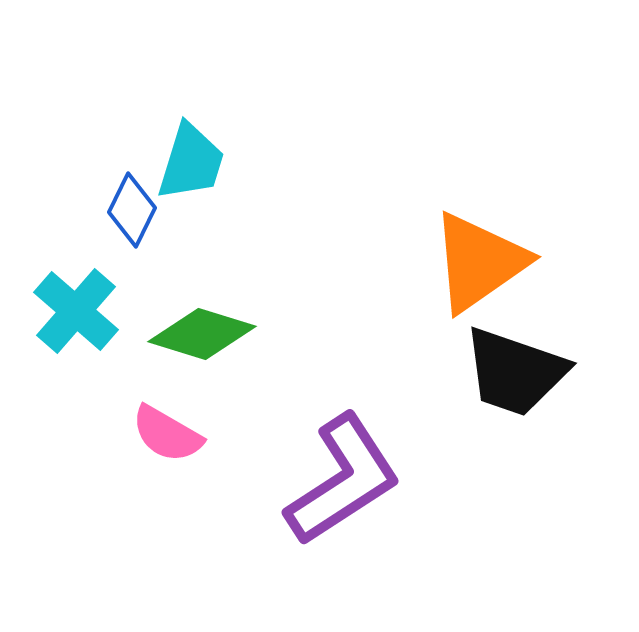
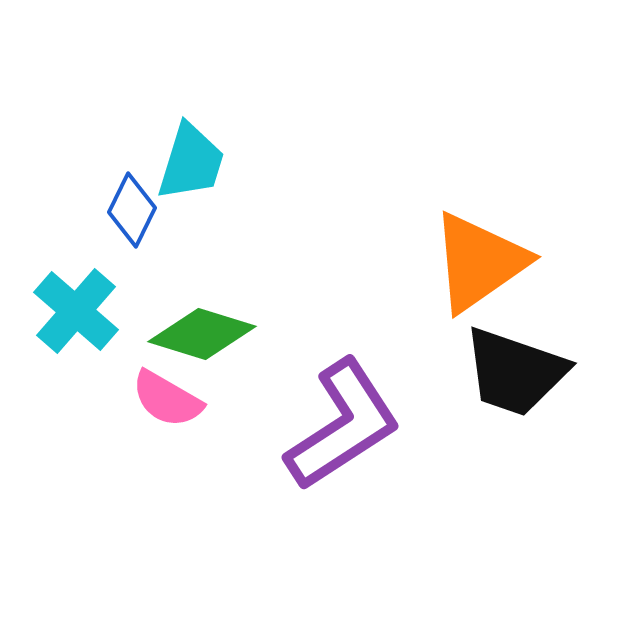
pink semicircle: moved 35 px up
purple L-shape: moved 55 px up
